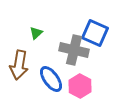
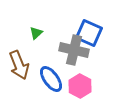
blue square: moved 6 px left
brown arrow: rotated 32 degrees counterclockwise
